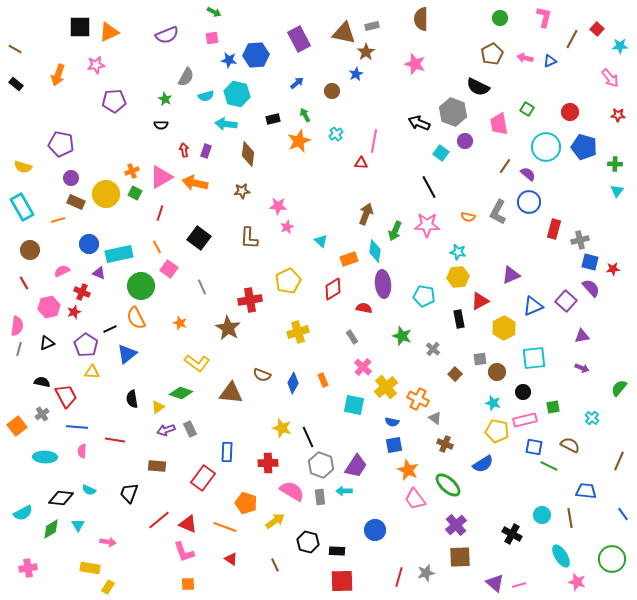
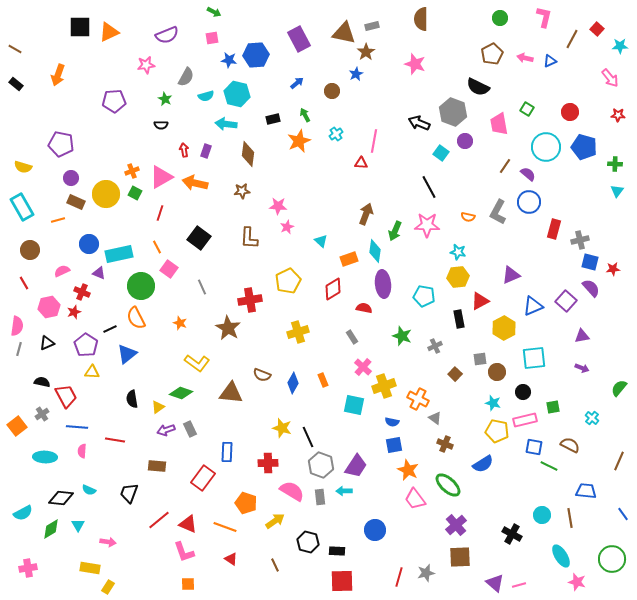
pink star at (96, 65): moved 50 px right
gray cross at (433, 349): moved 2 px right, 3 px up; rotated 24 degrees clockwise
yellow cross at (386, 387): moved 2 px left, 1 px up; rotated 20 degrees clockwise
